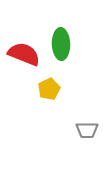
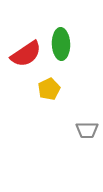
red semicircle: moved 2 px right; rotated 124 degrees clockwise
